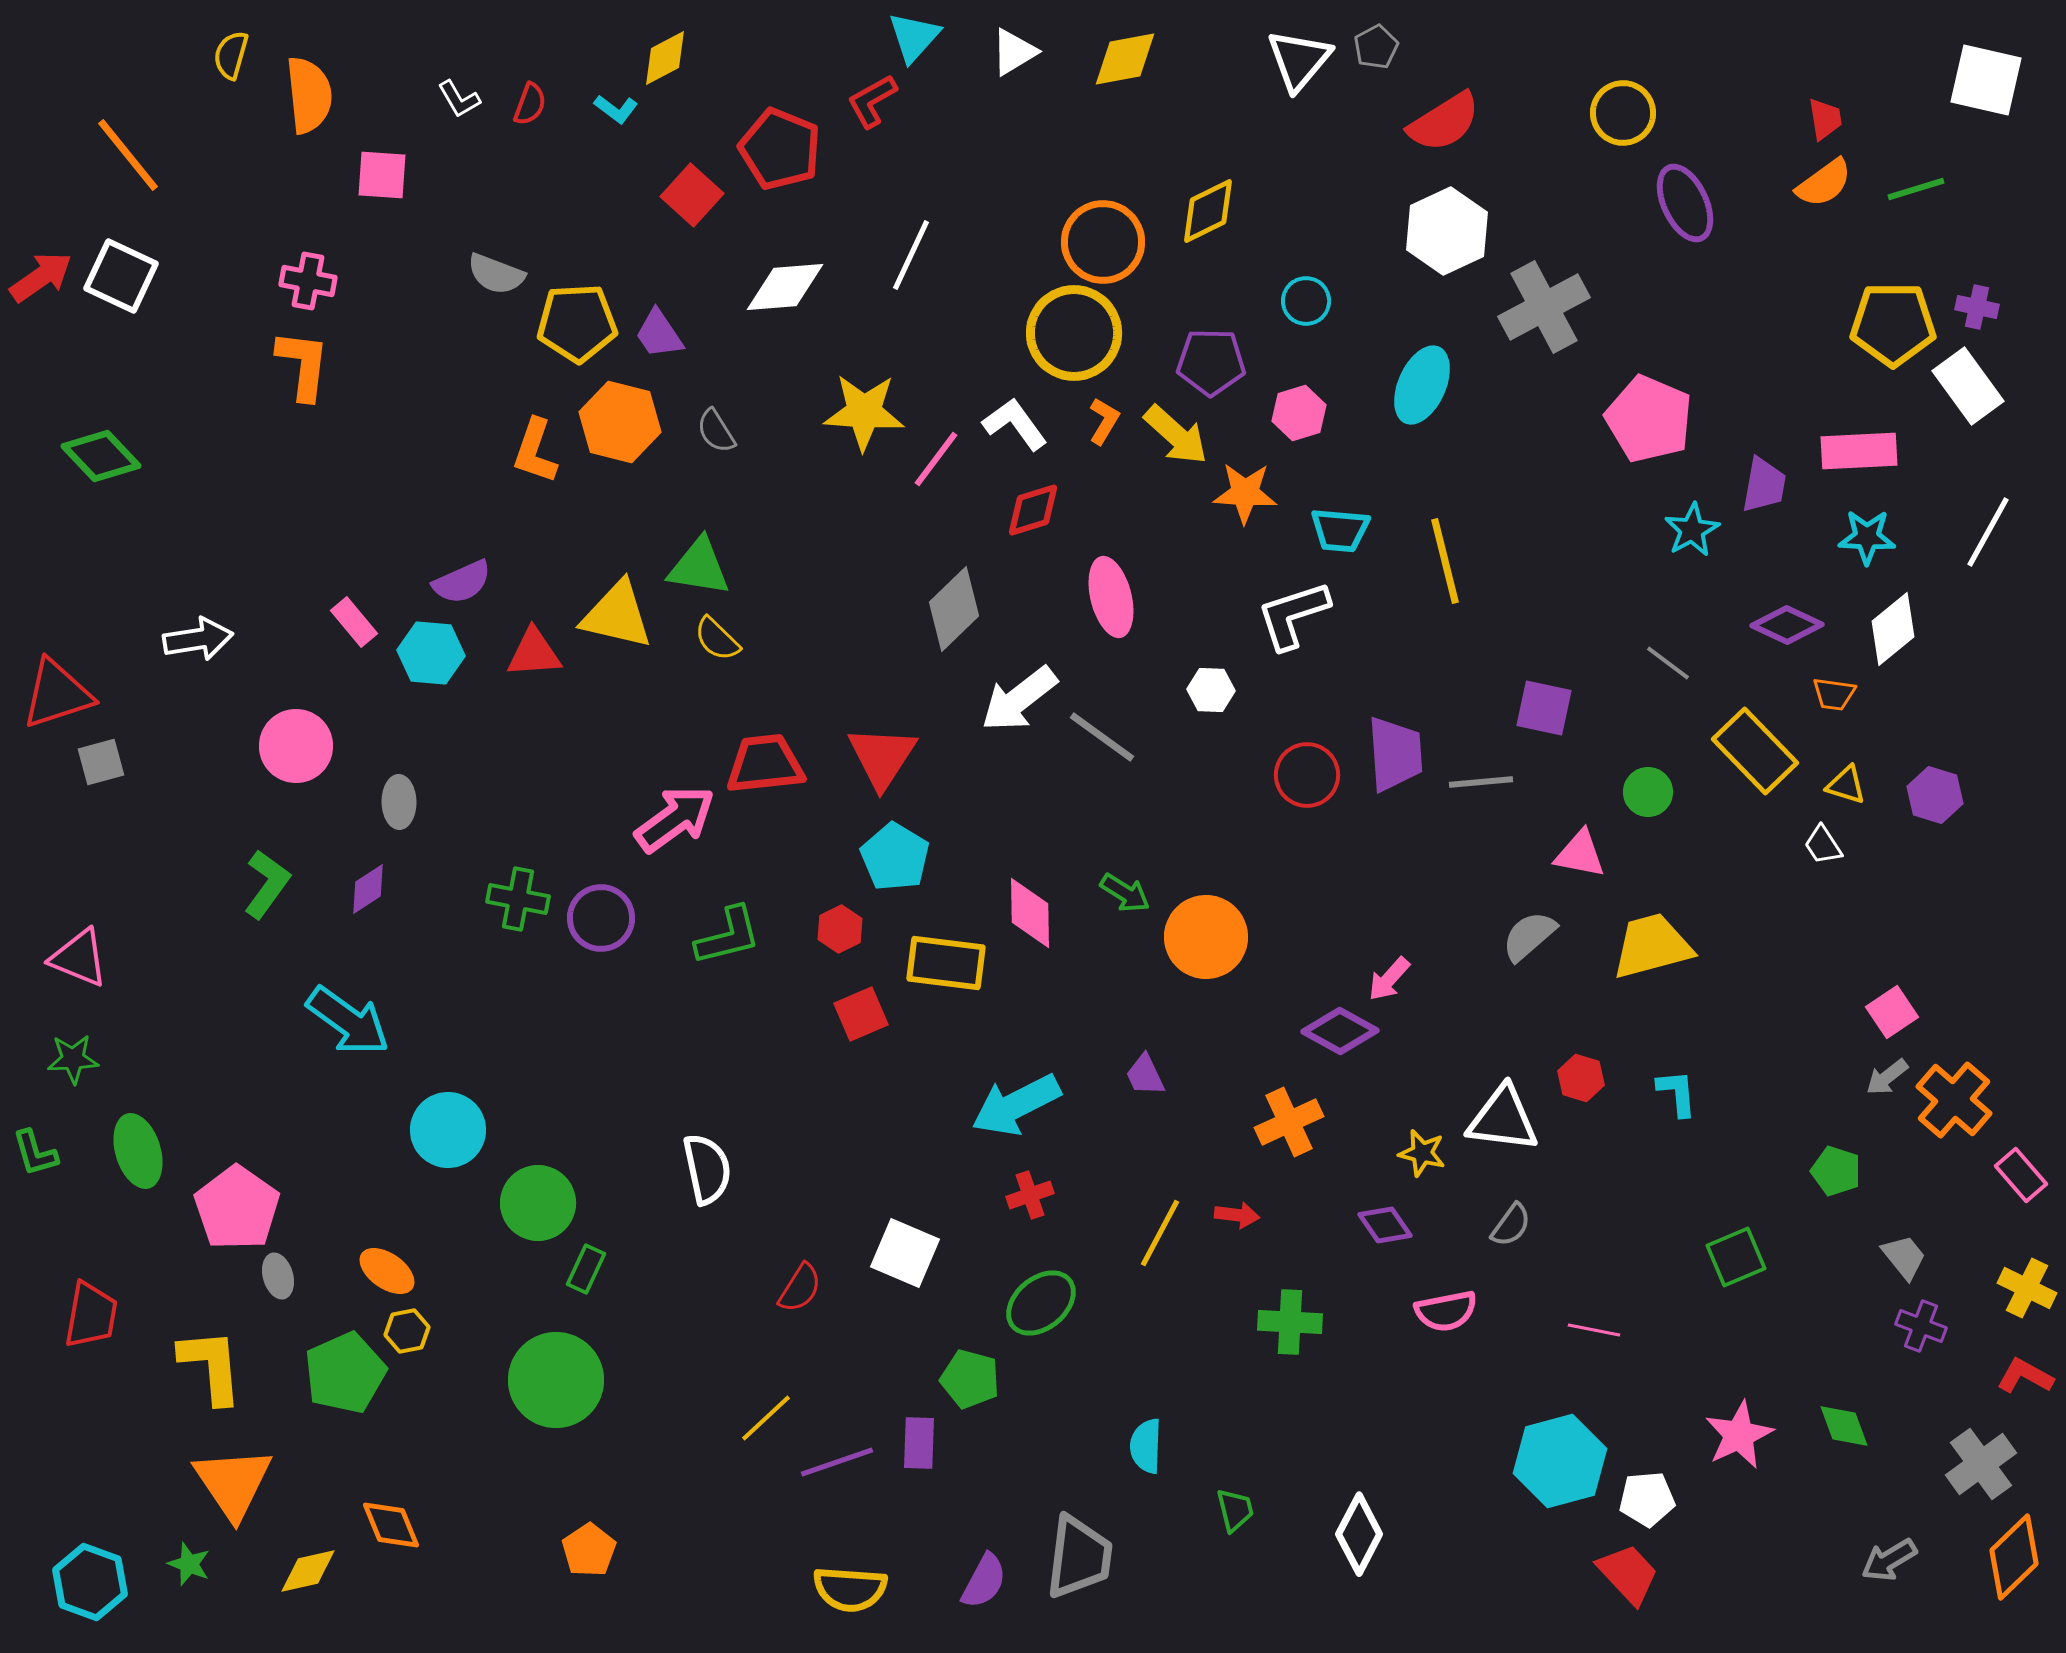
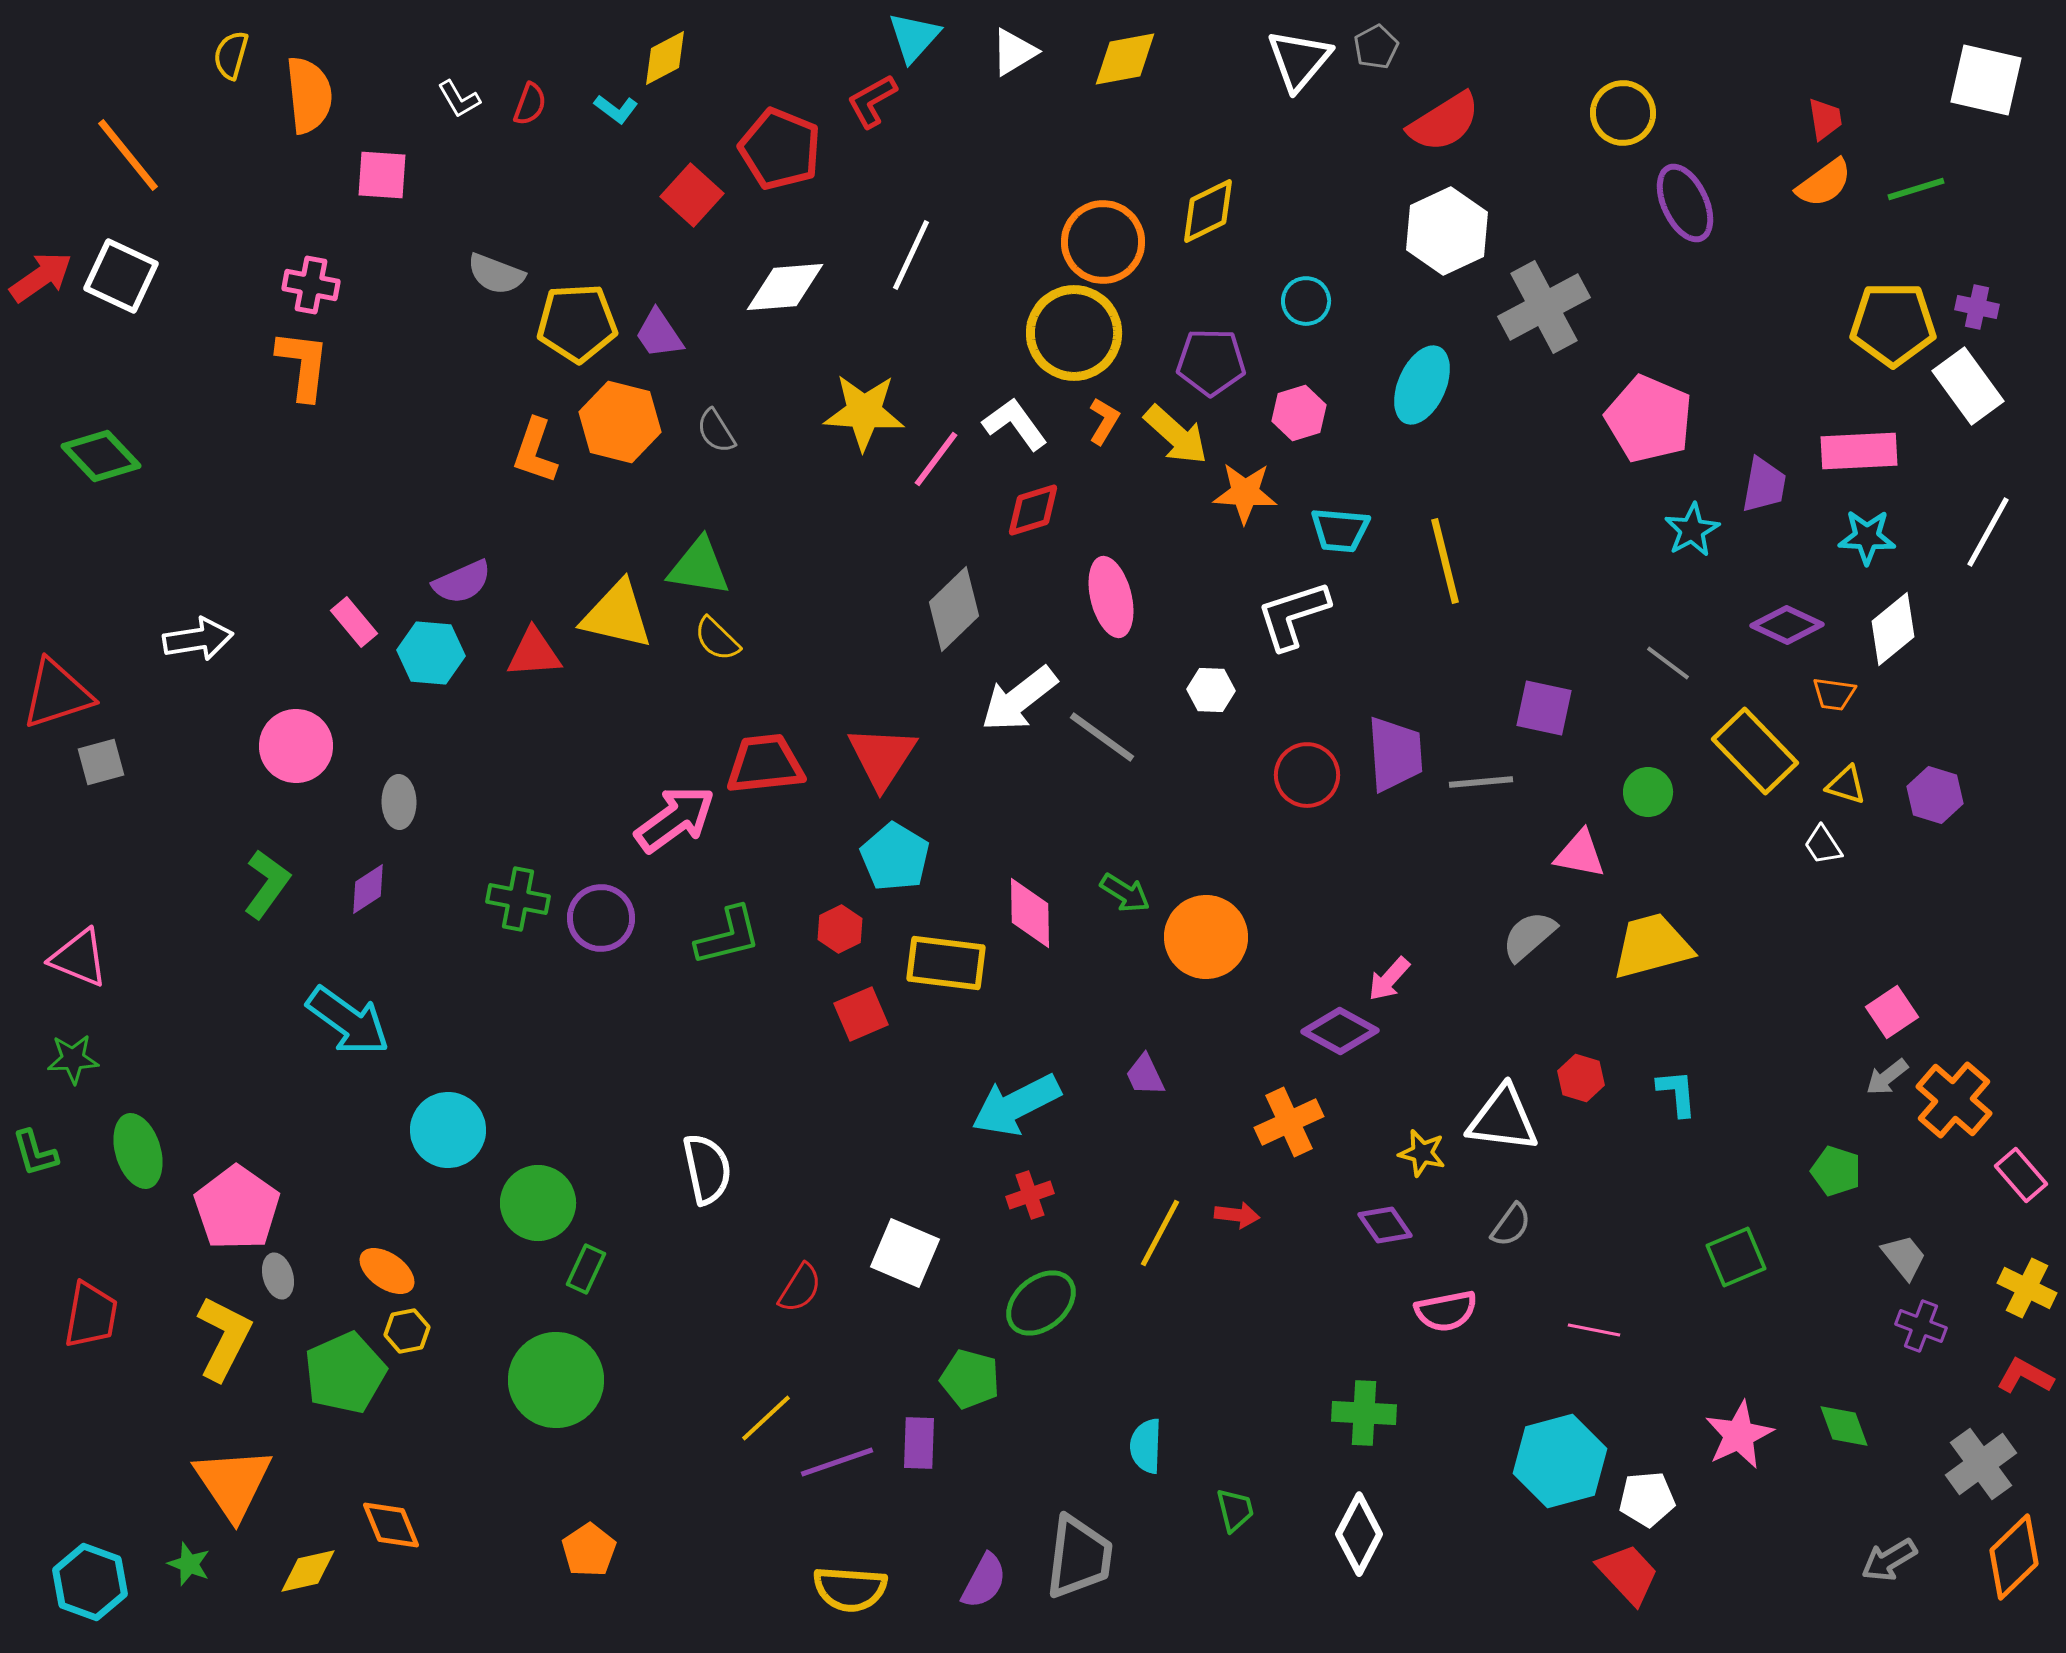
pink cross at (308, 281): moved 3 px right, 4 px down
green cross at (1290, 1322): moved 74 px right, 91 px down
yellow L-shape at (211, 1366): moved 13 px right, 28 px up; rotated 32 degrees clockwise
